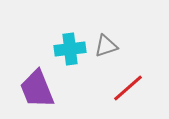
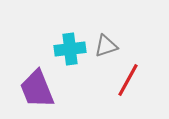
red line: moved 8 px up; rotated 20 degrees counterclockwise
